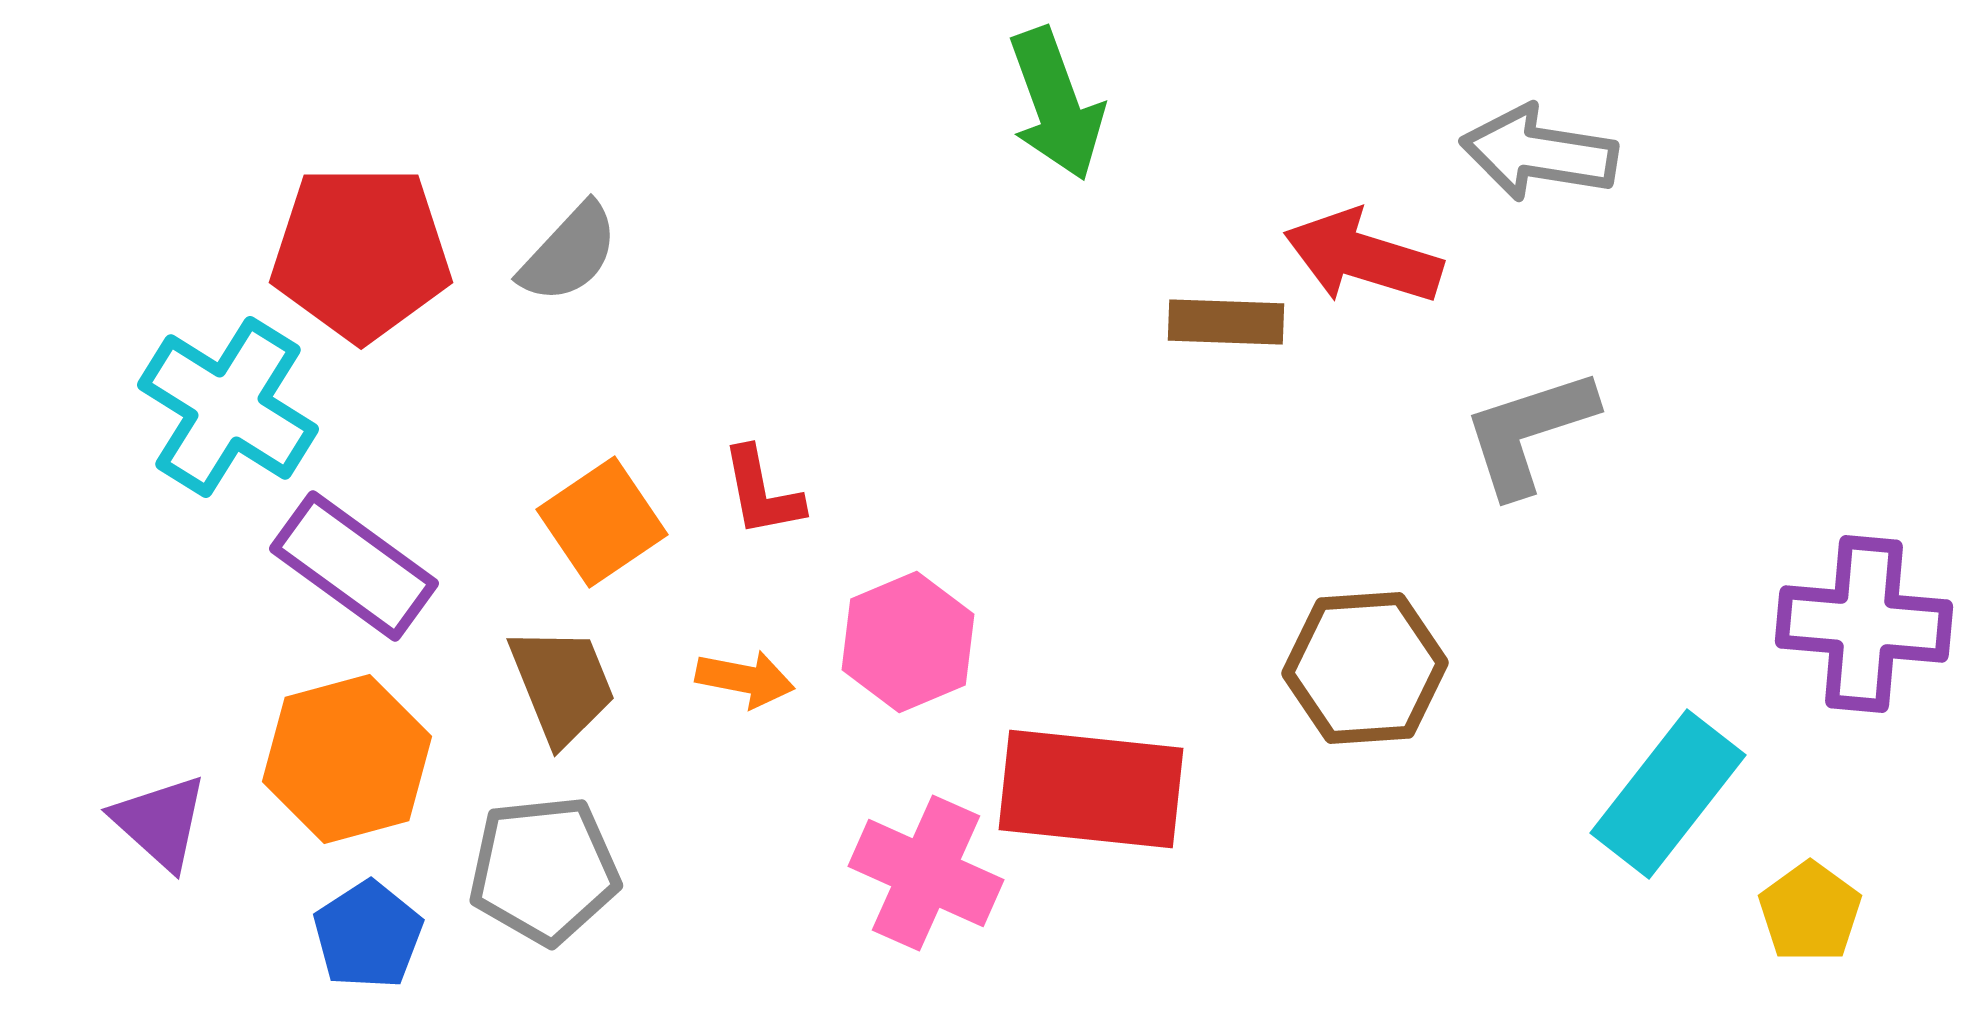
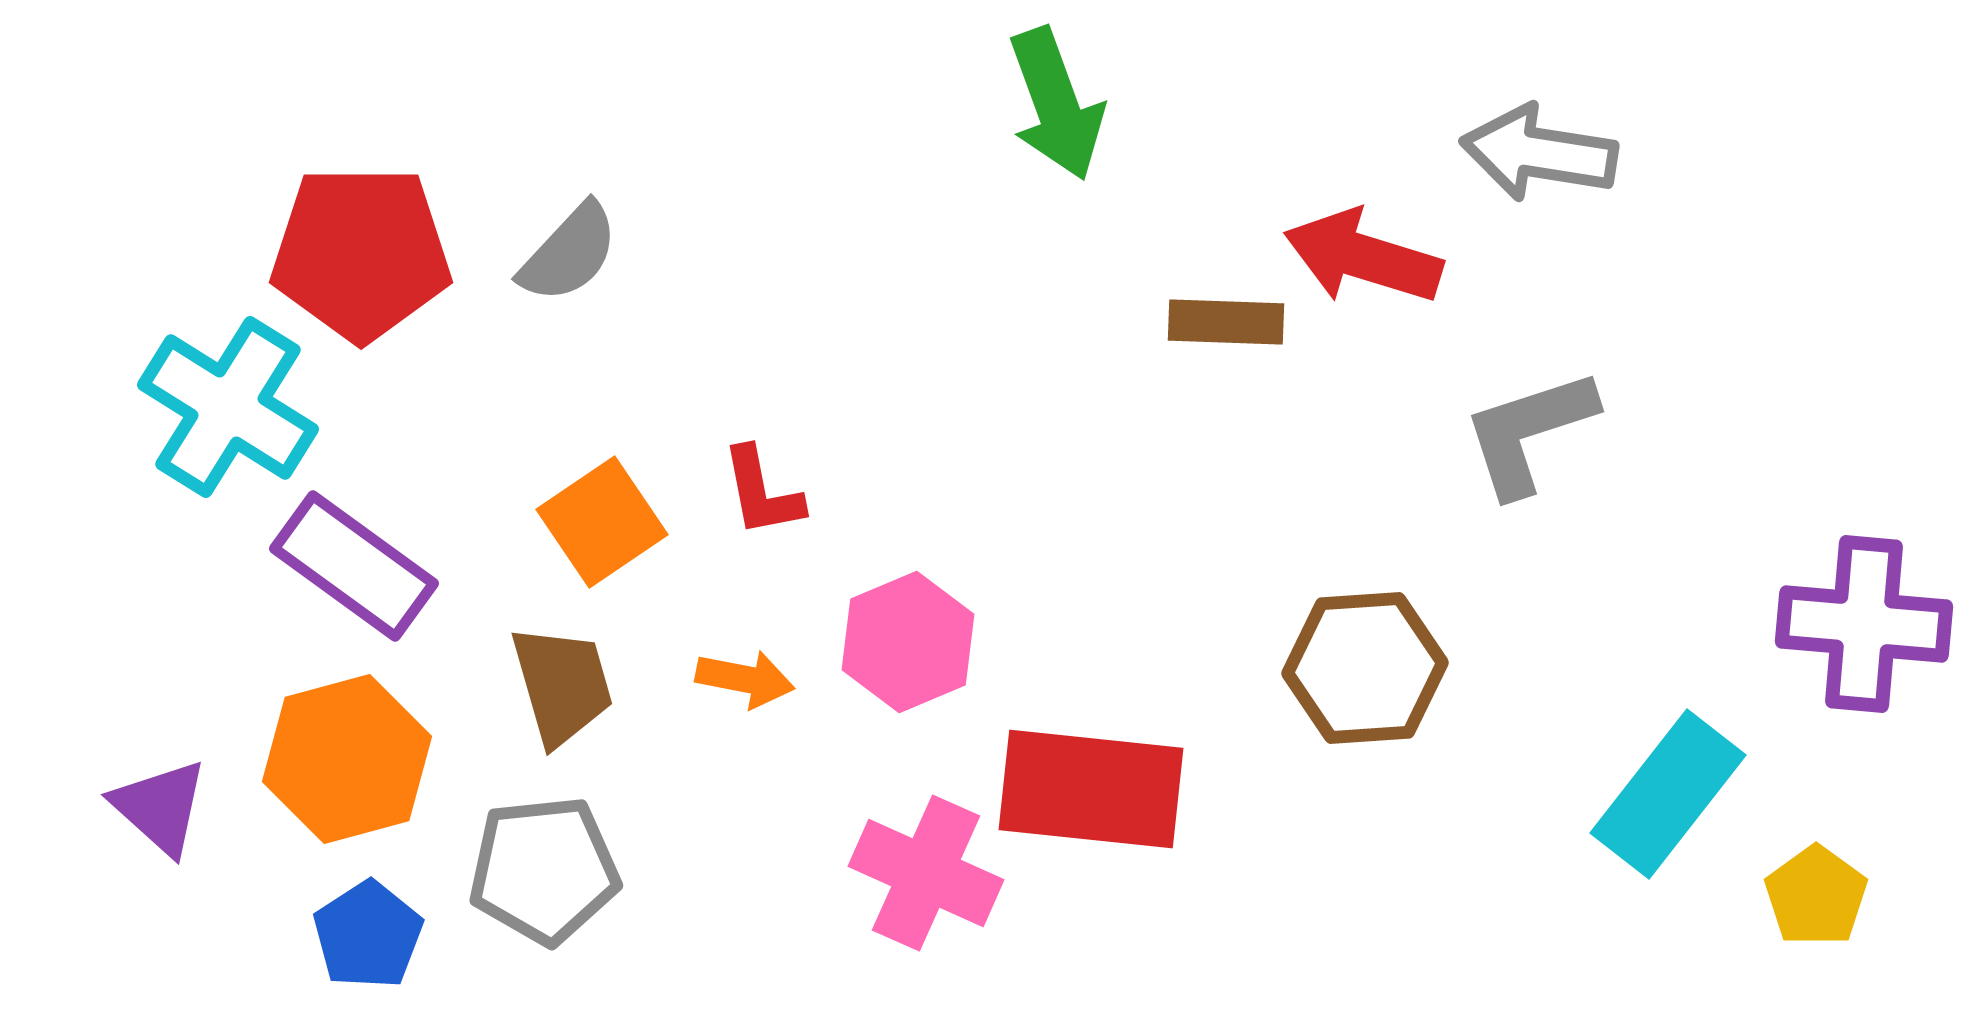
brown trapezoid: rotated 6 degrees clockwise
purple triangle: moved 15 px up
yellow pentagon: moved 6 px right, 16 px up
